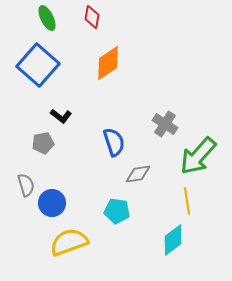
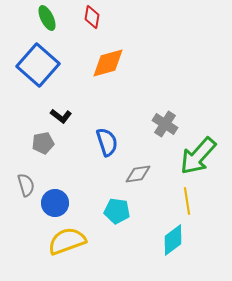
orange diamond: rotated 18 degrees clockwise
blue semicircle: moved 7 px left
blue circle: moved 3 px right
yellow semicircle: moved 2 px left, 1 px up
